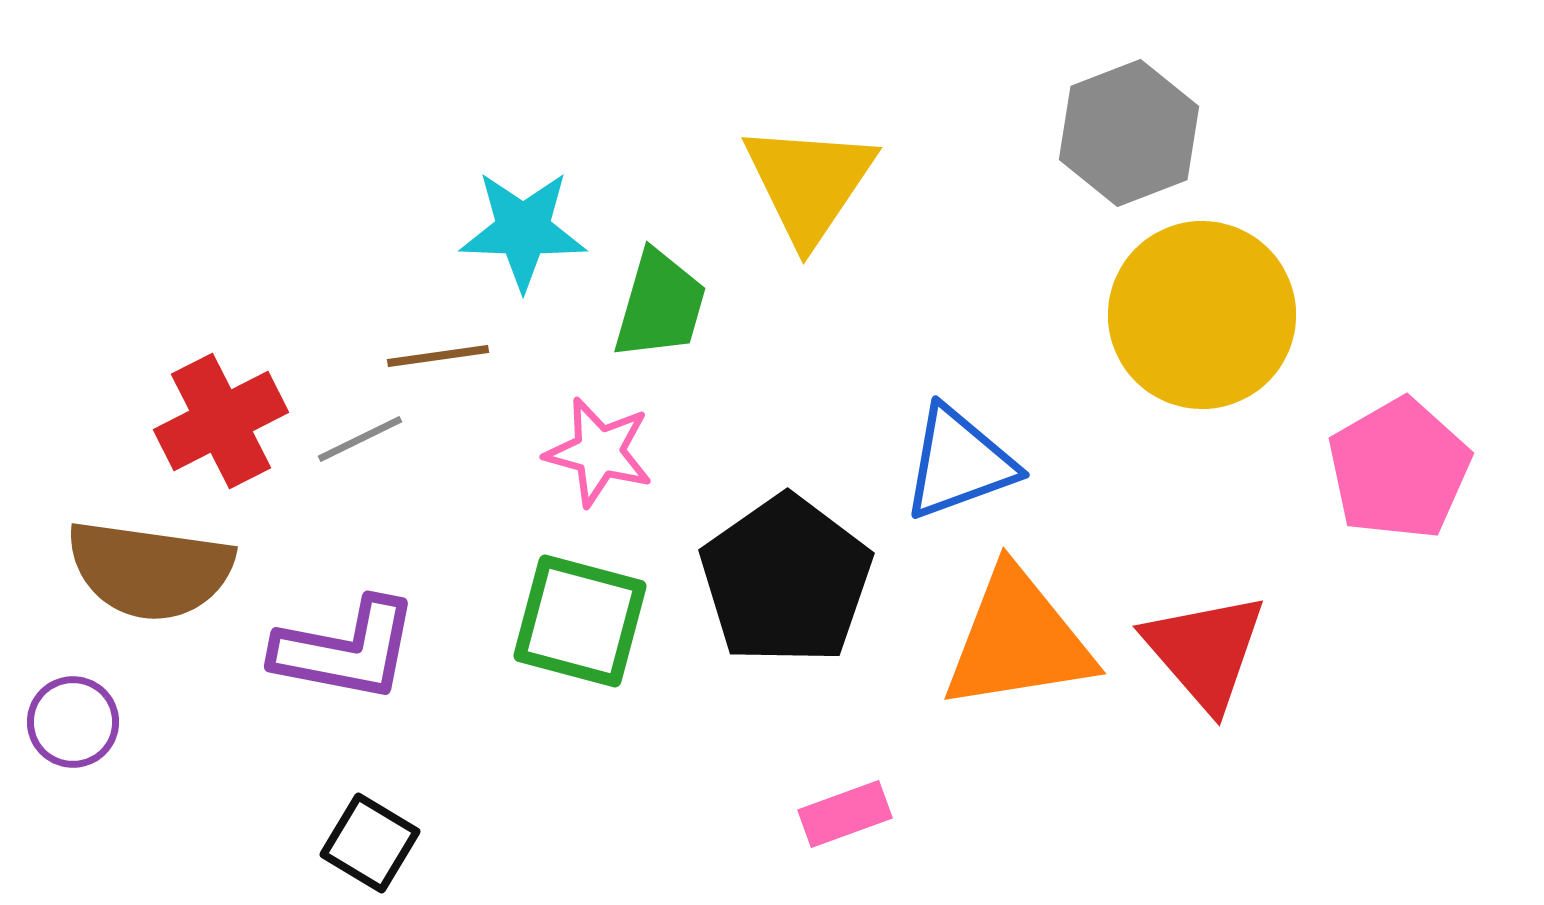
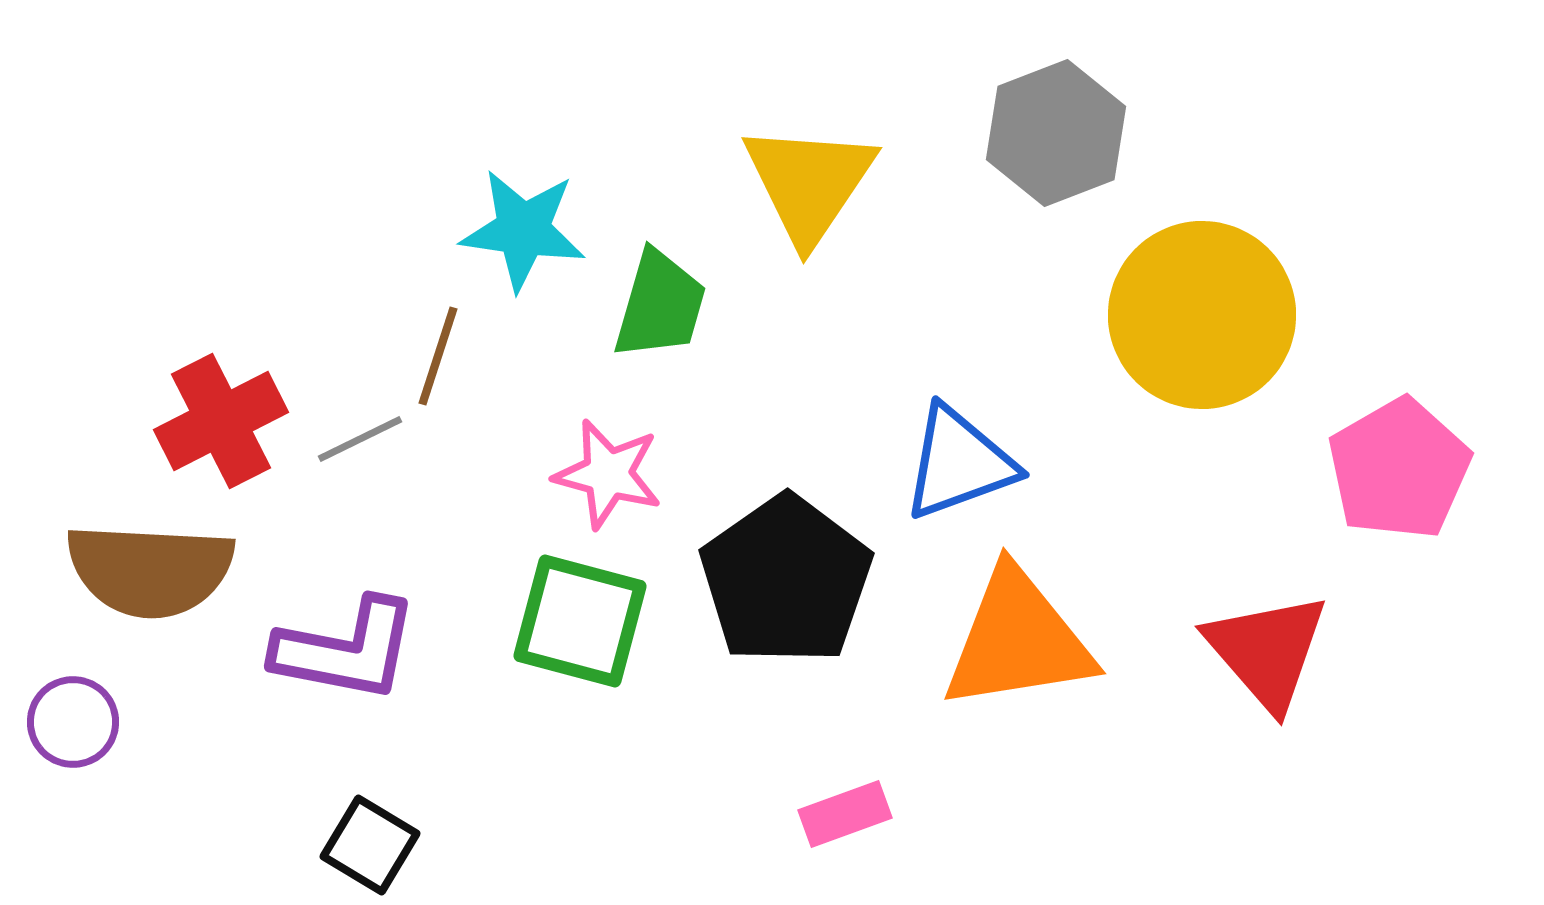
gray hexagon: moved 73 px left
cyan star: rotated 6 degrees clockwise
brown line: rotated 64 degrees counterclockwise
pink star: moved 9 px right, 22 px down
brown semicircle: rotated 5 degrees counterclockwise
red triangle: moved 62 px right
black square: moved 2 px down
